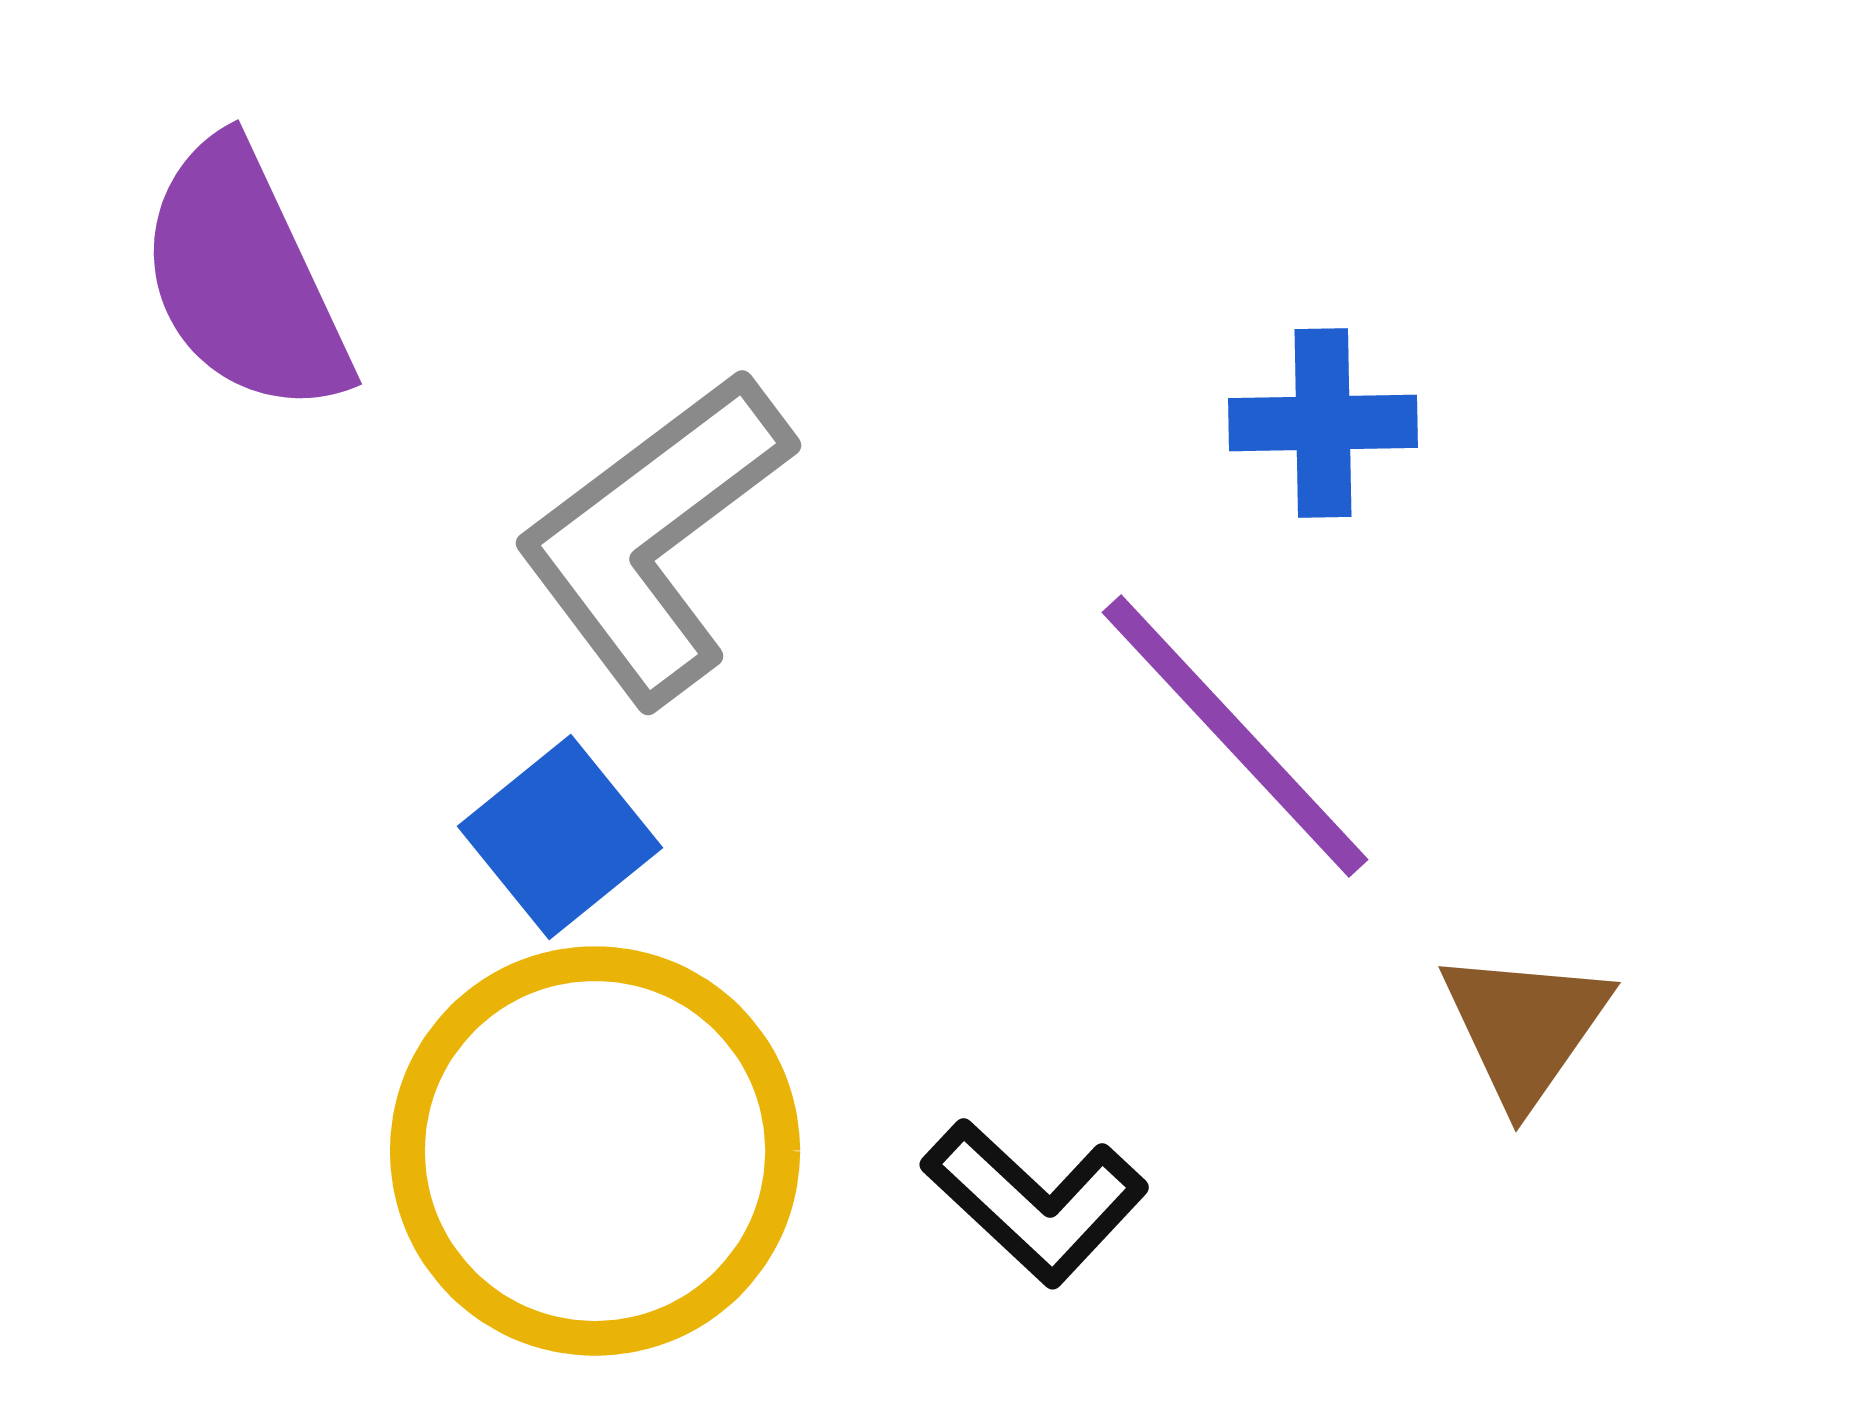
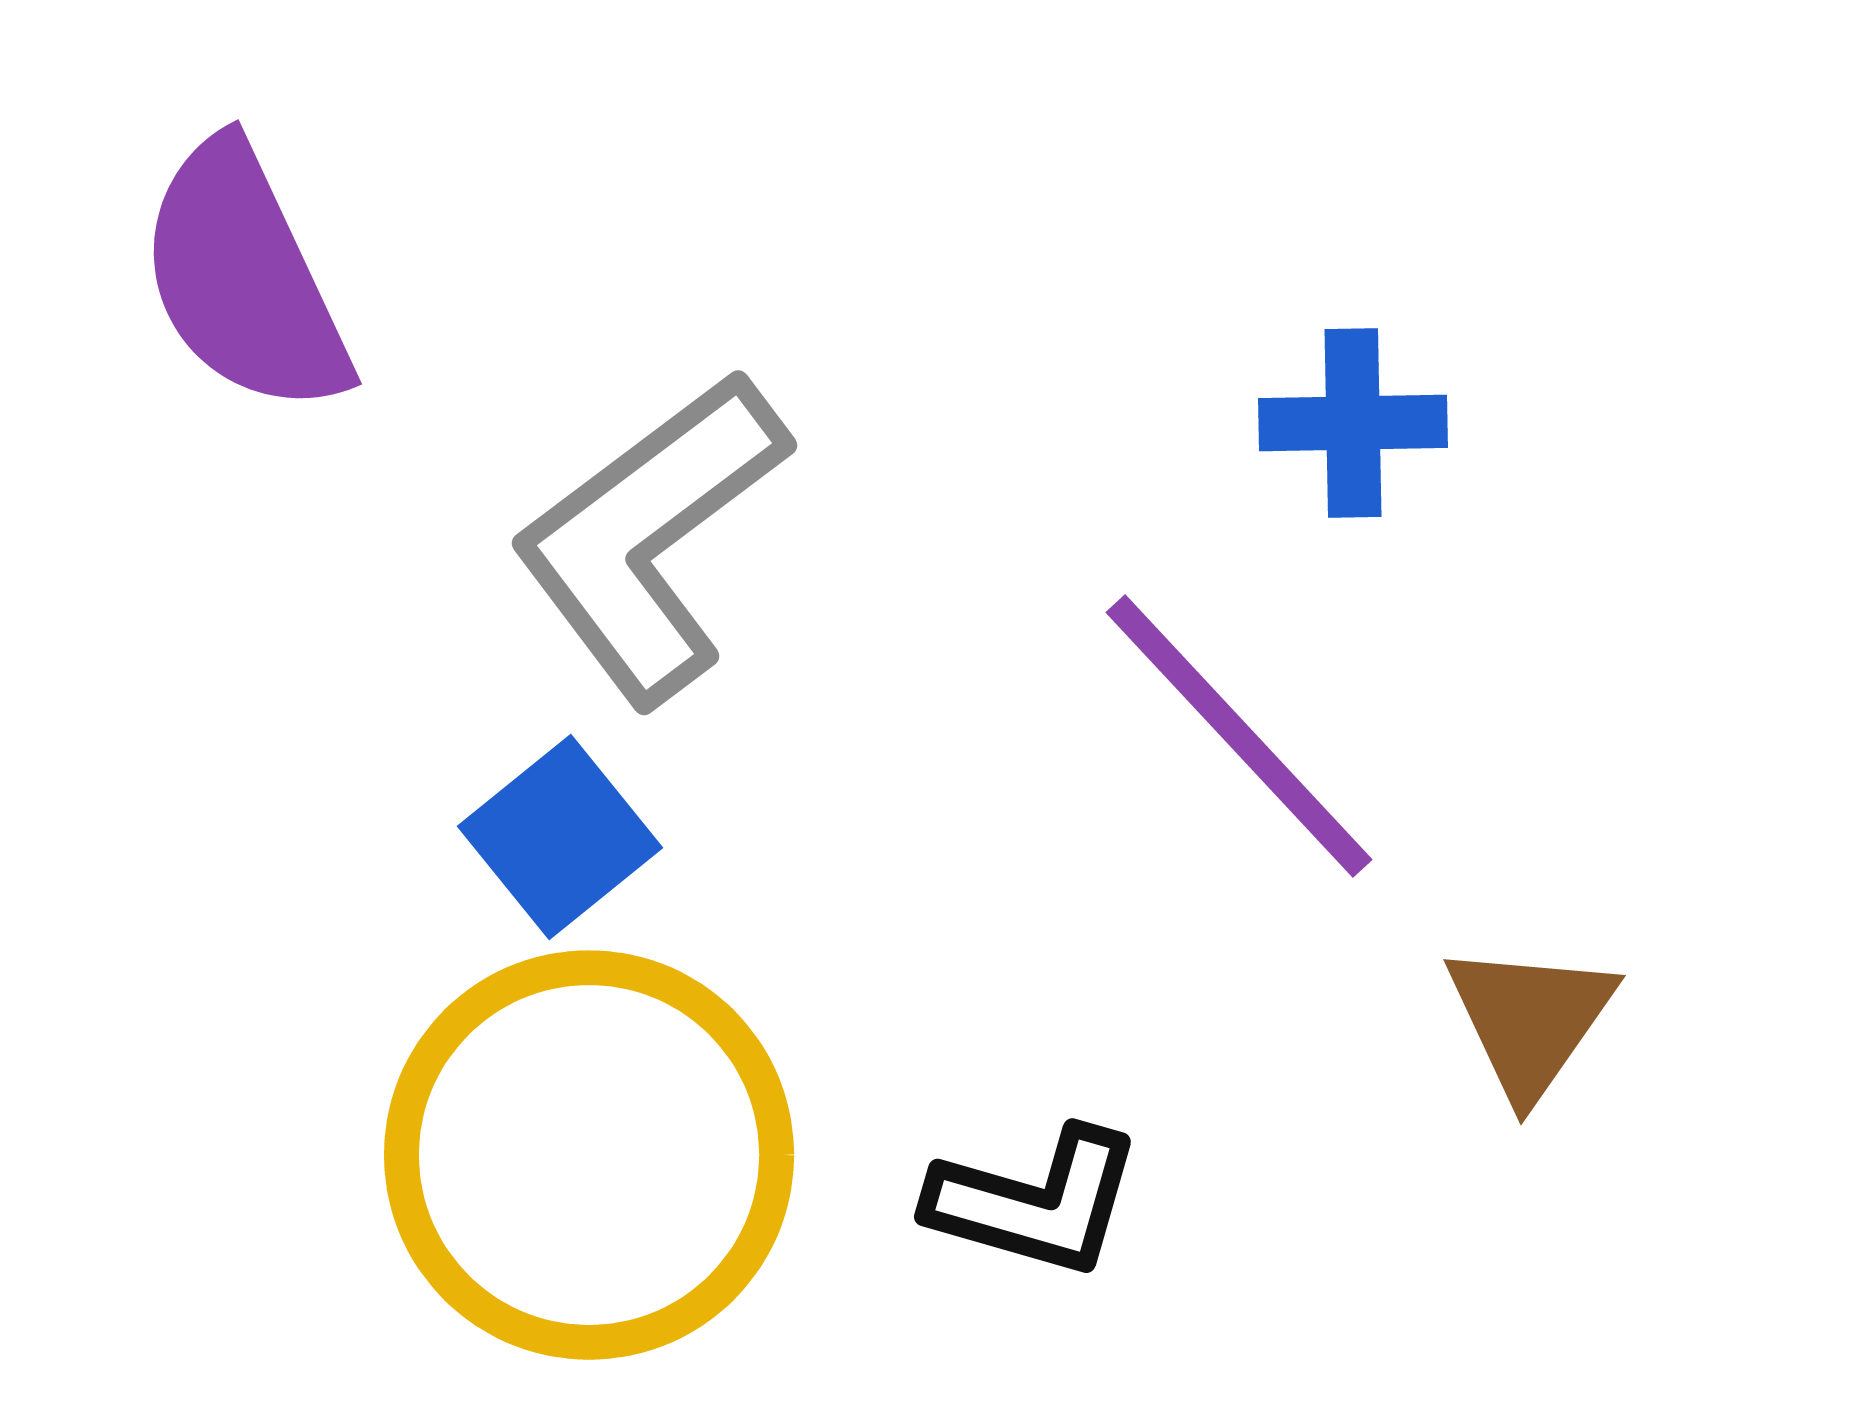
blue cross: moved 30 px right
gray L-shape: moved 4 px left
purple line: moved 4 px right
brown triangle: moved 5 px right, 7 px up
yellow circle: moved 6 px left, 4 px down
black L-shape: rotated 27 degrees counterclockwise
